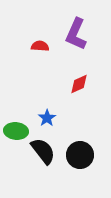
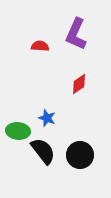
red diamond: rotated 10 degrees counterclockwise
blue star: rotated 18 degrees counterclockwise
green ellipse: moved 2 px right
